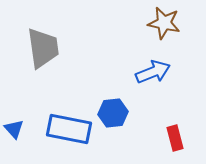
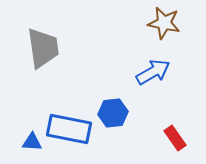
blue arrow: rotated 8 degrees counterclockwise
blue triangle: moved 18 px right, 13 px down; rotated 45 degrees counterclockwise
red rectangle: rotated 20 degrees counterclockwise
